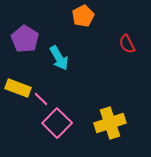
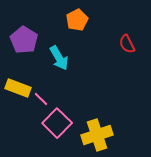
orange pentagon: moved 6 px left, 4 px down
purple pentagon: moved 1 px left, 1 px down
yellow cross: moved 13 px left, 12 px down
